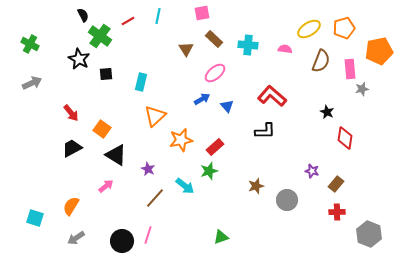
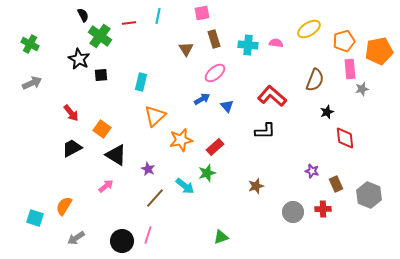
red line at (128, 21): moved 1 px right, 2 px down; rotated 24 degrees clockwise
orange pentagon at (344, 28): moved 13 px down
brown rectangle at (214, 39): rotated 30 degrees clockwise
pink semicircle at (285, 49): moved 9 px left, 6 px up
brown semicircle at (321, 61): moved 6 px left, 19 px down
black square at (106, 74): moved 5 px left, 1 px down
black star at (327, 112): rotated 24 degrees clockwise
red diamond at (345, 138): rotated 15 degrees counterclockwise
green star at (209, 171): moved 2 px left, 2 px down
brown rectangle at (336, 184): rotated 63 degrees counterclockwise
gray circle at (287, 200): moved 6 px right, 12 px down
orange semicircle at (71, 206): moved 7 px left
red cross at (337, 212): moved 14 px left, 3 px up
gray hexagon at (369, 234): moved 39 px up
